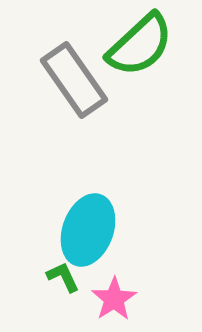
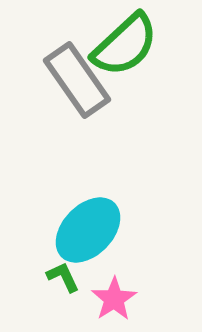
green semicircle: moved 15 px left
gray rectangle: moved 3 px right
cyan ellipse: rotated 24 degrees clockwise
